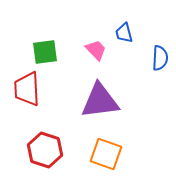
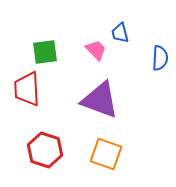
blue trapezoid: moved 4 px left
purple triangle: moved 1 px up; rotated 27 degrees clockwise
